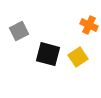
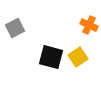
gray square: moved 4 px left, 3 px up
black square: moved 3 px right, 3 px down
